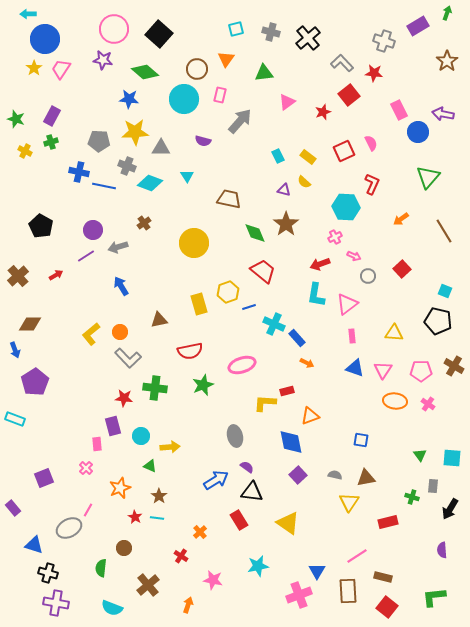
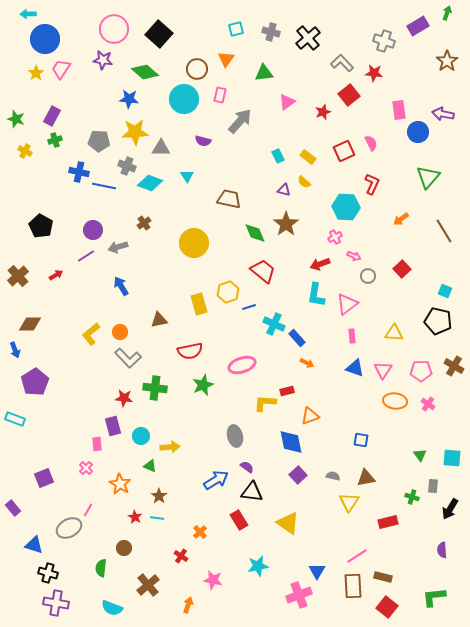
yellow star at (34, 68): moved 2 px right, 5 px down
pink rectangle at (399, 110): rotated 18 degrees clockwise
green cross at (51, 142): moved 4 px right, 2 px up
gray semicircle at (335, 475): moved 2 px left, 1 px down
orange star at (120, 488): moved 4 px up; rotated 20 degrees counterclockwise
brown rectangle at (348, 591): moved 5 px right, 5 px up
